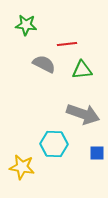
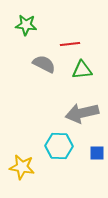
red line: moved 3 px right
gray arrow: moved 1 px left, 1 px up; rotated 148 degrees clockwise
cyan hexagon: moved 5 px right, 2 px down
